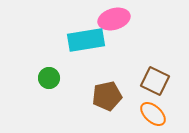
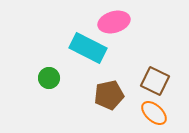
pink ellipse: moved 3 px down
cyan rectangle: moved 2 px right, 8 px down; rotated 36 degrees clockwise
brown pentagon: moved 2 px right, 1 px up
orange ellipse: moved 1 px right, 1 px up
